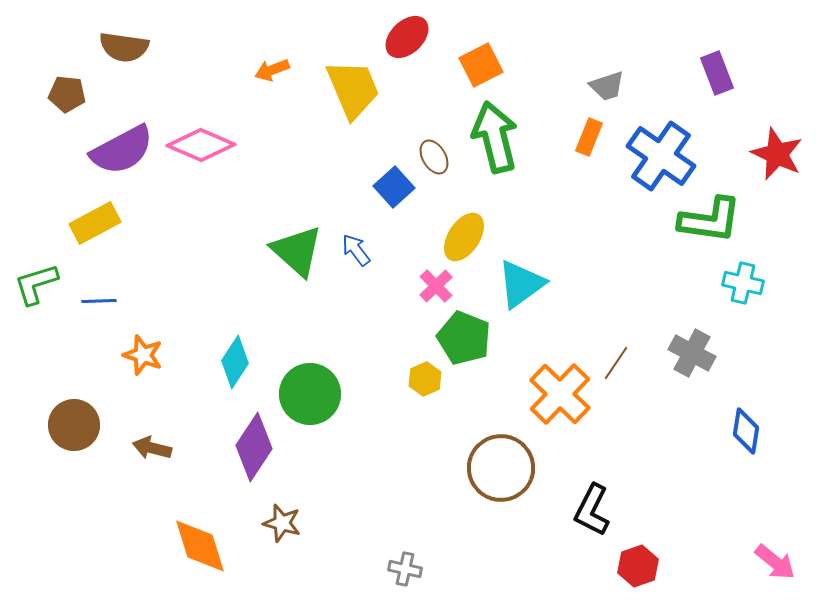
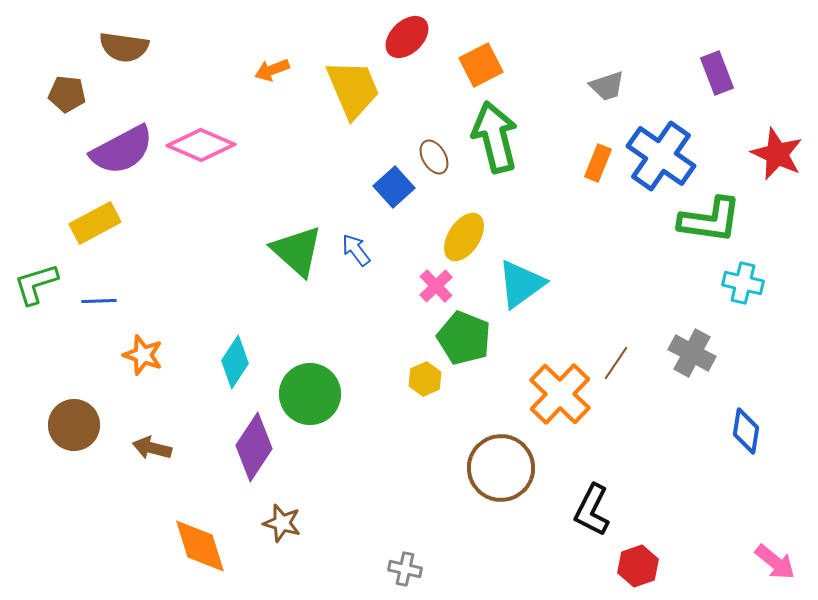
orange rectangle at (589, 137): moved 9 px right, 26 px down
